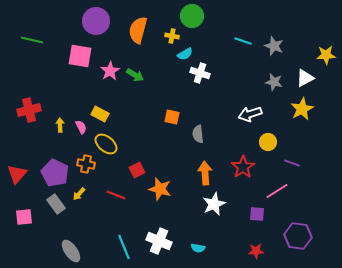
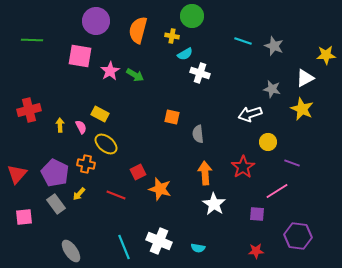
green line at (32, 40): rotated 10 degrees counterclockwise
gray star at (274, 82): moved 2 px left, 7 px down
yellow star at (302, 109): rotated 20 degrees counterclockwise
red square at (137, 170): moved 1 px right, 2 px down
white star at (214, 204): rotated 15 degrees counterclockwise
